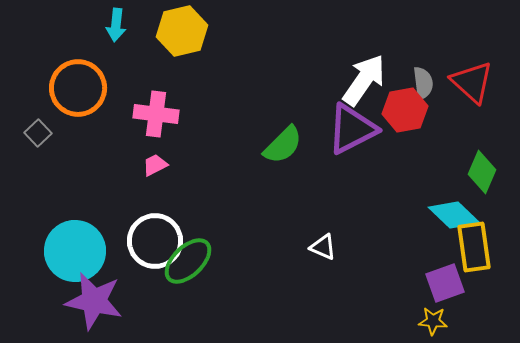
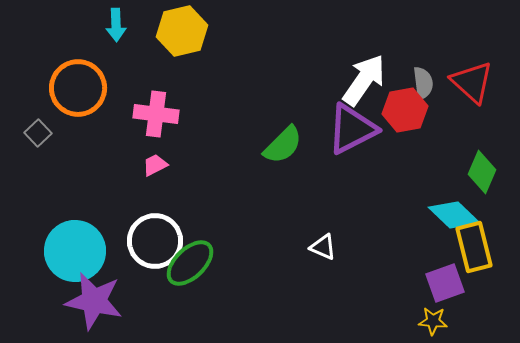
cyan arrow: rotated 8 degrees counterclockwise
yellow rectangle: rotated 6 degrees counterclockwise
green ellipse: moved 2 px right, 2 px down
